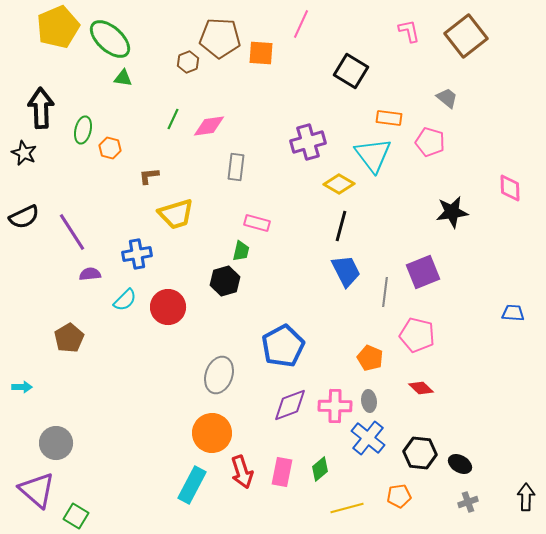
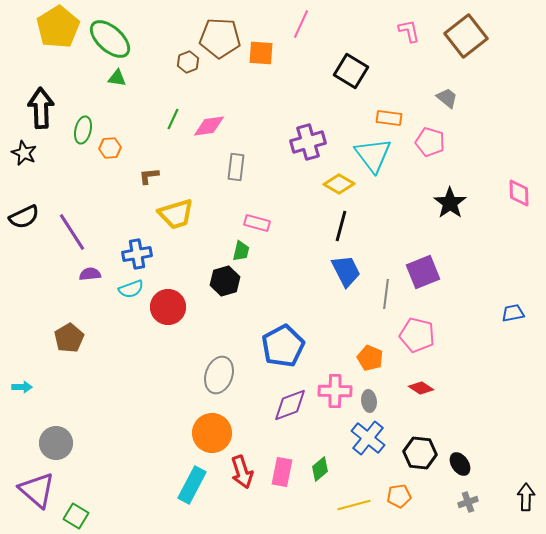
yellow pentagon at (58, 27): rotated 9 degrees counterclockwise
green triangle at (123, 78): moved 6 px left
orange hexagon at (110, 148): rotated 20 degrees counterclockwise
pink diamond at (510, 188): moved 9 px right, 5 px down
black star at (452, 212): moved 2 px left, 9 px up; rotated 28 degrees counterclockwise
gray line at (385, 292): moved 1 px right, 2 px down
cyan semicircle at (125, 300): moved 6 px right, 11 px up; rotated 25 degrees clockwise
blue trapezoid at (513, 313): rotated 15 degrees counterclockwise
red diamond at (421, 388): rotated 10 degrees counterclockwise
pink cross at (335, 406): moved 15 px up
black ellipse at (460, 464): rotated 25 degrees clockwise
yellow line at (347, 508): moved 7 px right, 3 px up
